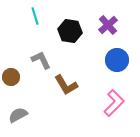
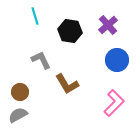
brown circle: moved 9 px right, 15 px down
brown L-shape: moved 1 px right, 1 px up
